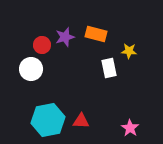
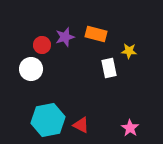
red triangle: moved 4 px down; rotated 24 degrees clockwise
